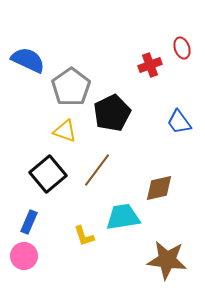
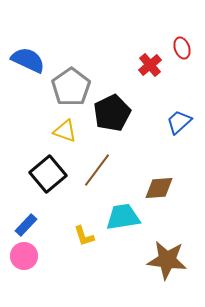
red cross: rotated 20 degrees counterclockwise
blue trapezoid: rotated 84 degrees clockwise
brown diamond: rotated 8 degrees clockwise
blue rectangle: moved 3 px left, 3 px down; rotated 20 degrees clockwise
